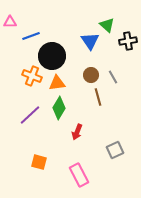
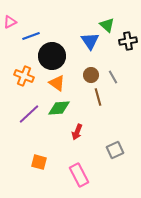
pink triangle: rotated 24 degrees counterclockwise
orange cross: moved 8 px left
orange triangle: rotated 42 degrees clockwise
green diamond: rotated 55 degrees clockwise
purple line: moved 1 px left, 1 px up
